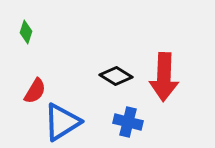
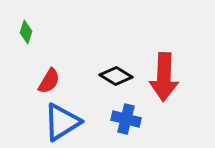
red semicircle: moved 14 px right, 10 px up
blue cross: moved 2 px left, 3 px up
